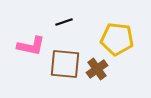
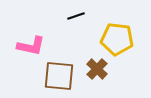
black line: moved 12 px right, 6 px up
brown square: moved 6 px left, 12 px down
brown cross: rotated 10 degrees counterclockwise
